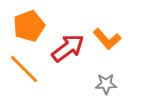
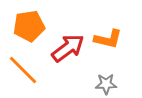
orange pentagon: rotated 12 degrees clockwise
orange L-shape: moved 1 px right; rotated 36 degrees counterclockwise
orange line: moved 1 px left, 1 px down
